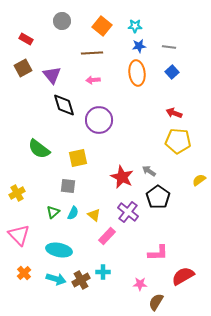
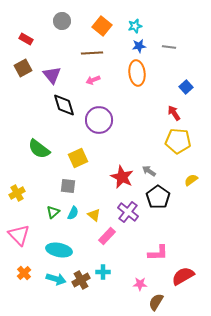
cyan star: rotated 16 degrees counterclockwise
blue square: moved 14 px right, 15 px down
pink arrow: rotated 16 degrees counterclockwise
red arrow: rotated 35 degrees clockwise
yellow square: rotated 12 degrees counterclockwise
yellow semicircle: moved 8 px left
